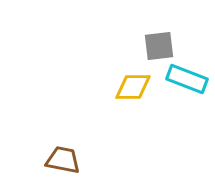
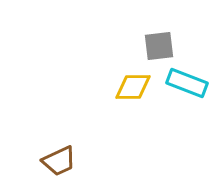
cyan rectangle: moved 4 px down
brown trapezoid: moved 4 px left, 1 px down; rotated 144 degrees clockwise
